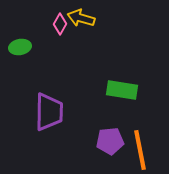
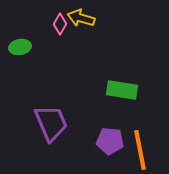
purple trapezoid: moved 2 px right, 11 px down; rotated 24 degrees counterclockwise
purple pentagon: rotated 12 degrees clockwise
